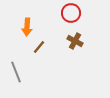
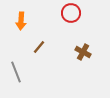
orange arrow: moved 6 px left, 6 px up
brown cross: moved 8 px right, 11 px down
